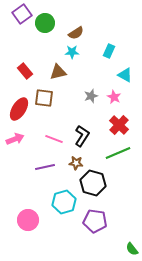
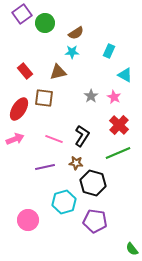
gray star: rotated 16 degrees counterclockwise
